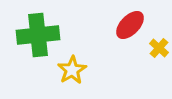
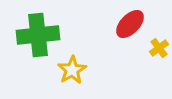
red ellipse: moved 1 px up
yellow cross: rotated 12 degrees clockwise
